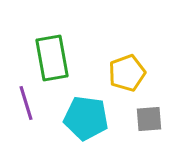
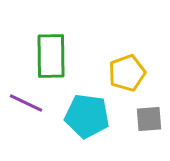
green rectangle: moved 1 px left, 2 px up; rotated 9 degrees clockwise
purple line: rotated 48 degrees counterclockwise
cyan pentagon: moved 1 px right, 2 px up
